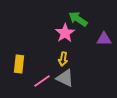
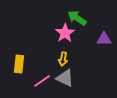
green arrow: moved 1 px left, 1 px up
